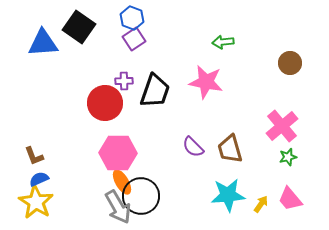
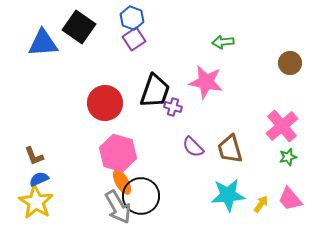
purple cross: moved 49 px right, 26 px down; rotated 18 degrees clockwise
pink hexagon: rotated 15 degrees clockwise
